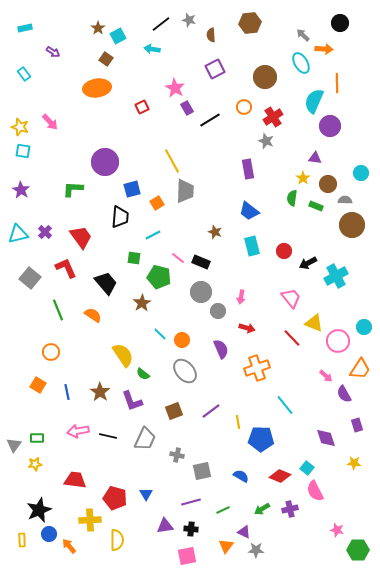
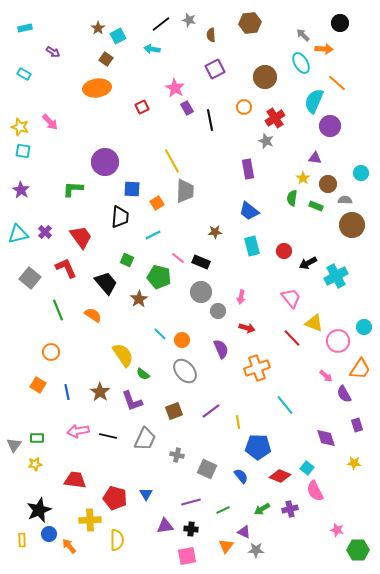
cyan rectangle at (24, 74): rotated 24 degrees counterclockwise
orange line at (337, 83): rotated 48 degrees counterclockwise
red cross at (273, 117): moved 2 px right, 1 px down
black line at (210, 120): rotated 70 degrees counterclockwise
blue square at (132, 189): rotated 18 degrees clockwise
brown star at (215, 232): rotated 24 degrees counterclockwise
green square at (134, 258): moved 7 px left, 2 px down; rotated 16 degrees clockwise
brown star at (142, 303): moved 3 px left, 4 px up
blue pentagon at (261, 439): moved 3 px left, 8 px down
gray square at (202, 471): moved 5 px right, 2 px up; rotated 36 degrees clockwise
blue semicircle at (241, 476): rotated 21 degrees clockwise
